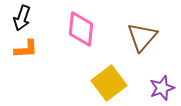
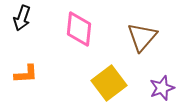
pink diamond: moved 2 px left
orange L-shape: moved 25 px down
